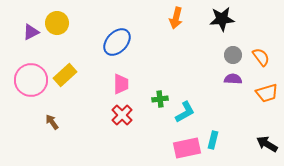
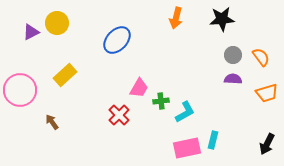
blue ellipse: moved 2 px up
pink circle: moved 11 px left, 10 px down
pink trapezoid: moved 18 px right, 4 px down; rotated 30 degrees clockwise
green cross: moved 1 px right, 2 px down
red cross: moved 3 px left
black arrow: rotated 95 degrees counterclockwise
